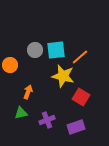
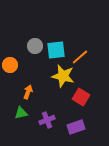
gray circle: moved 4 px up
